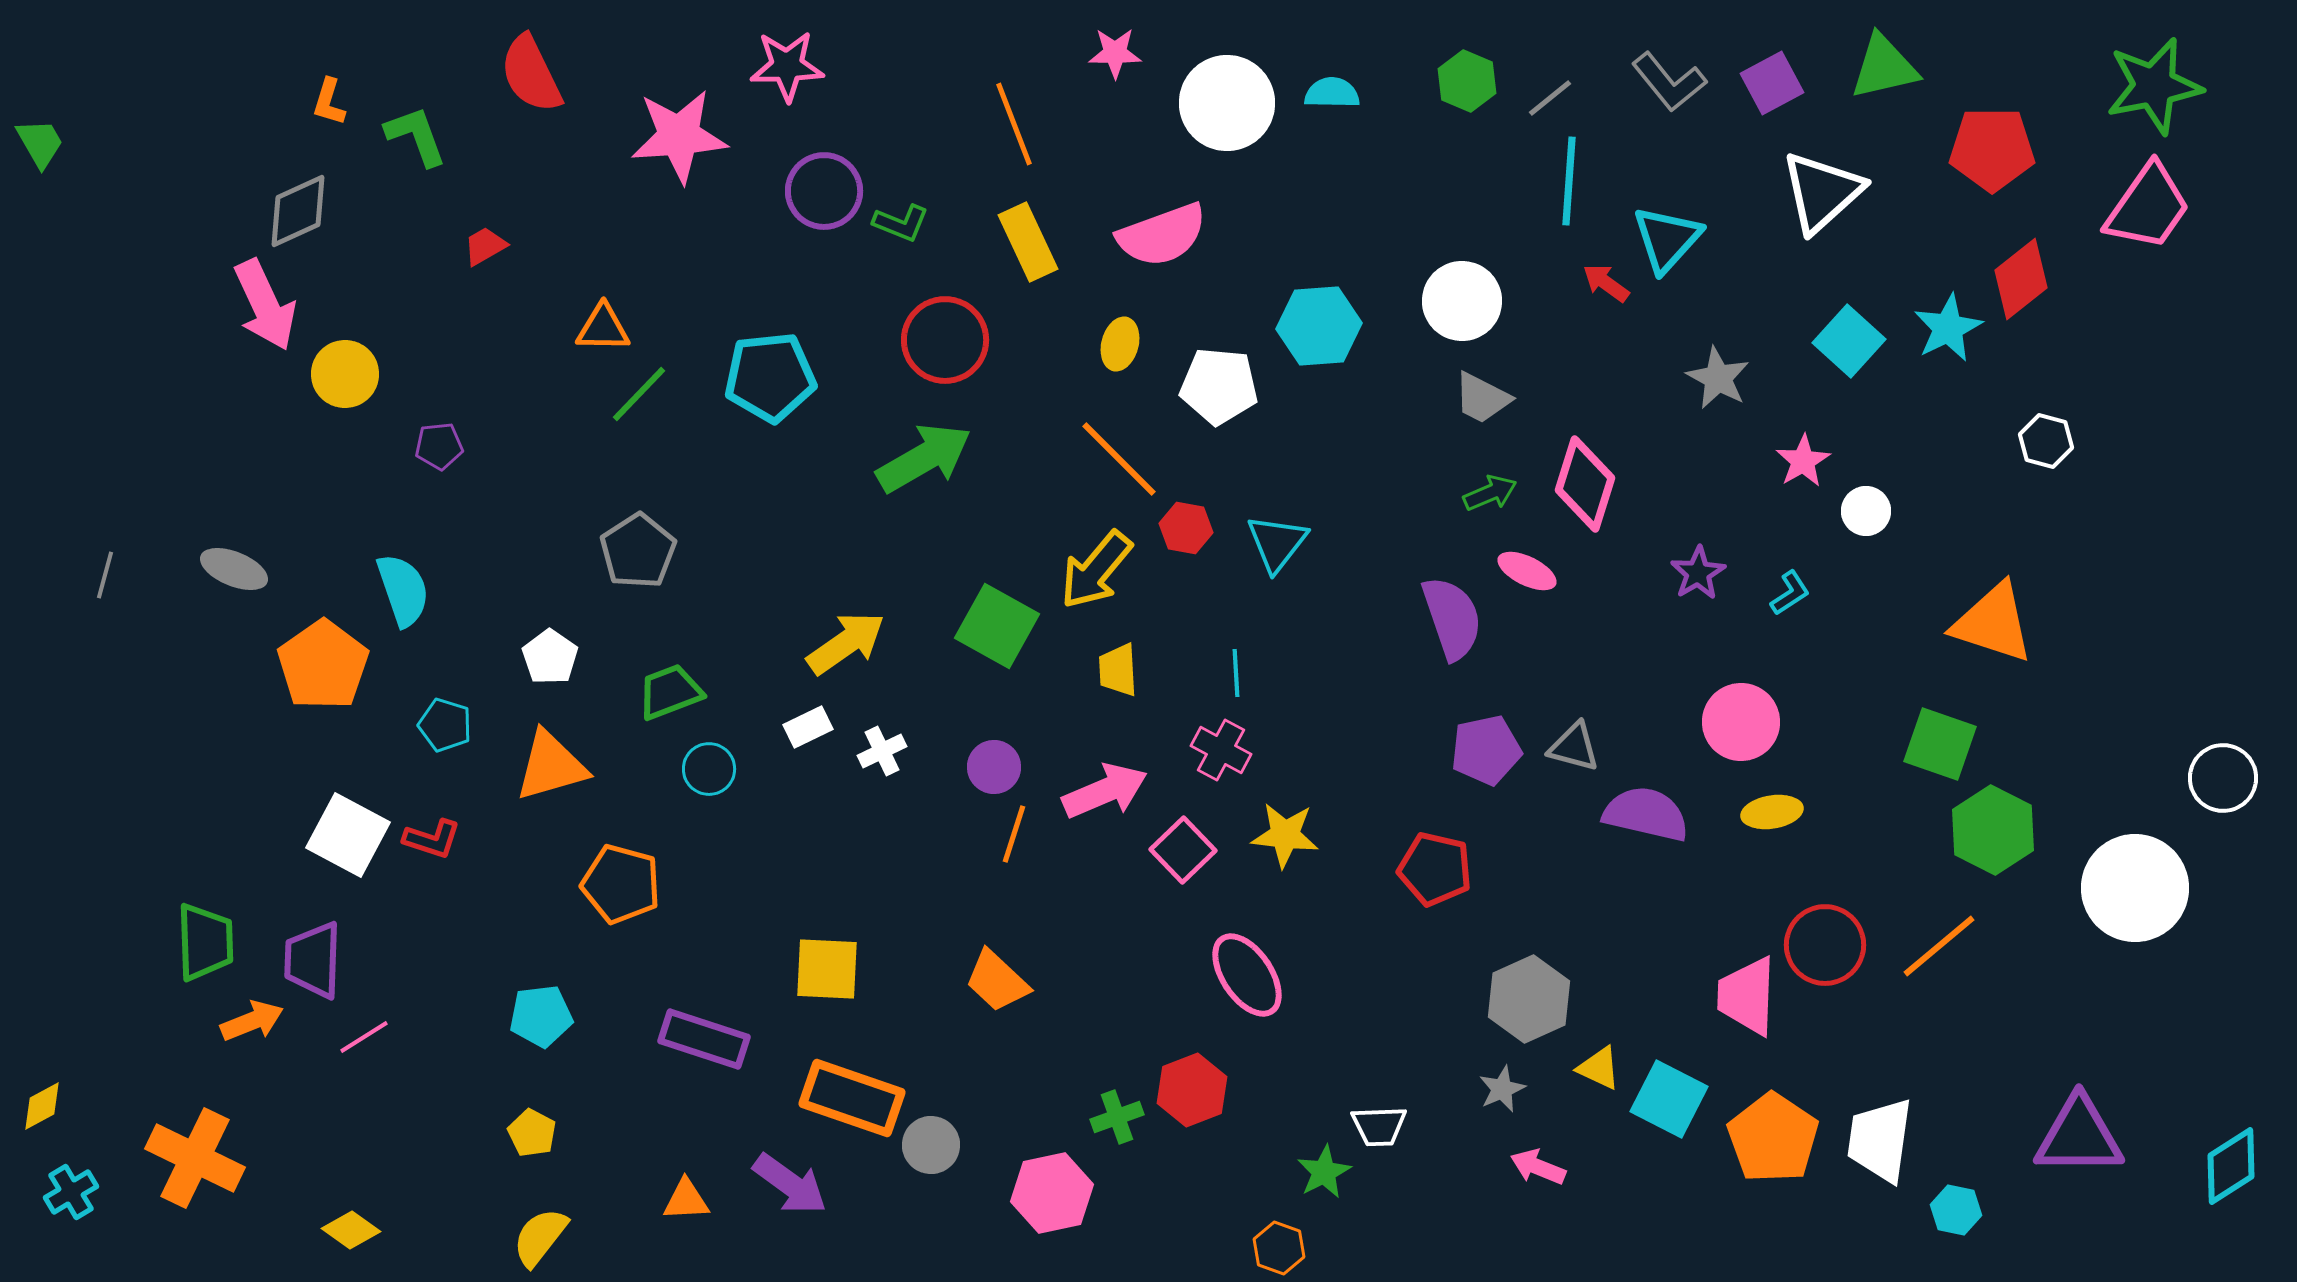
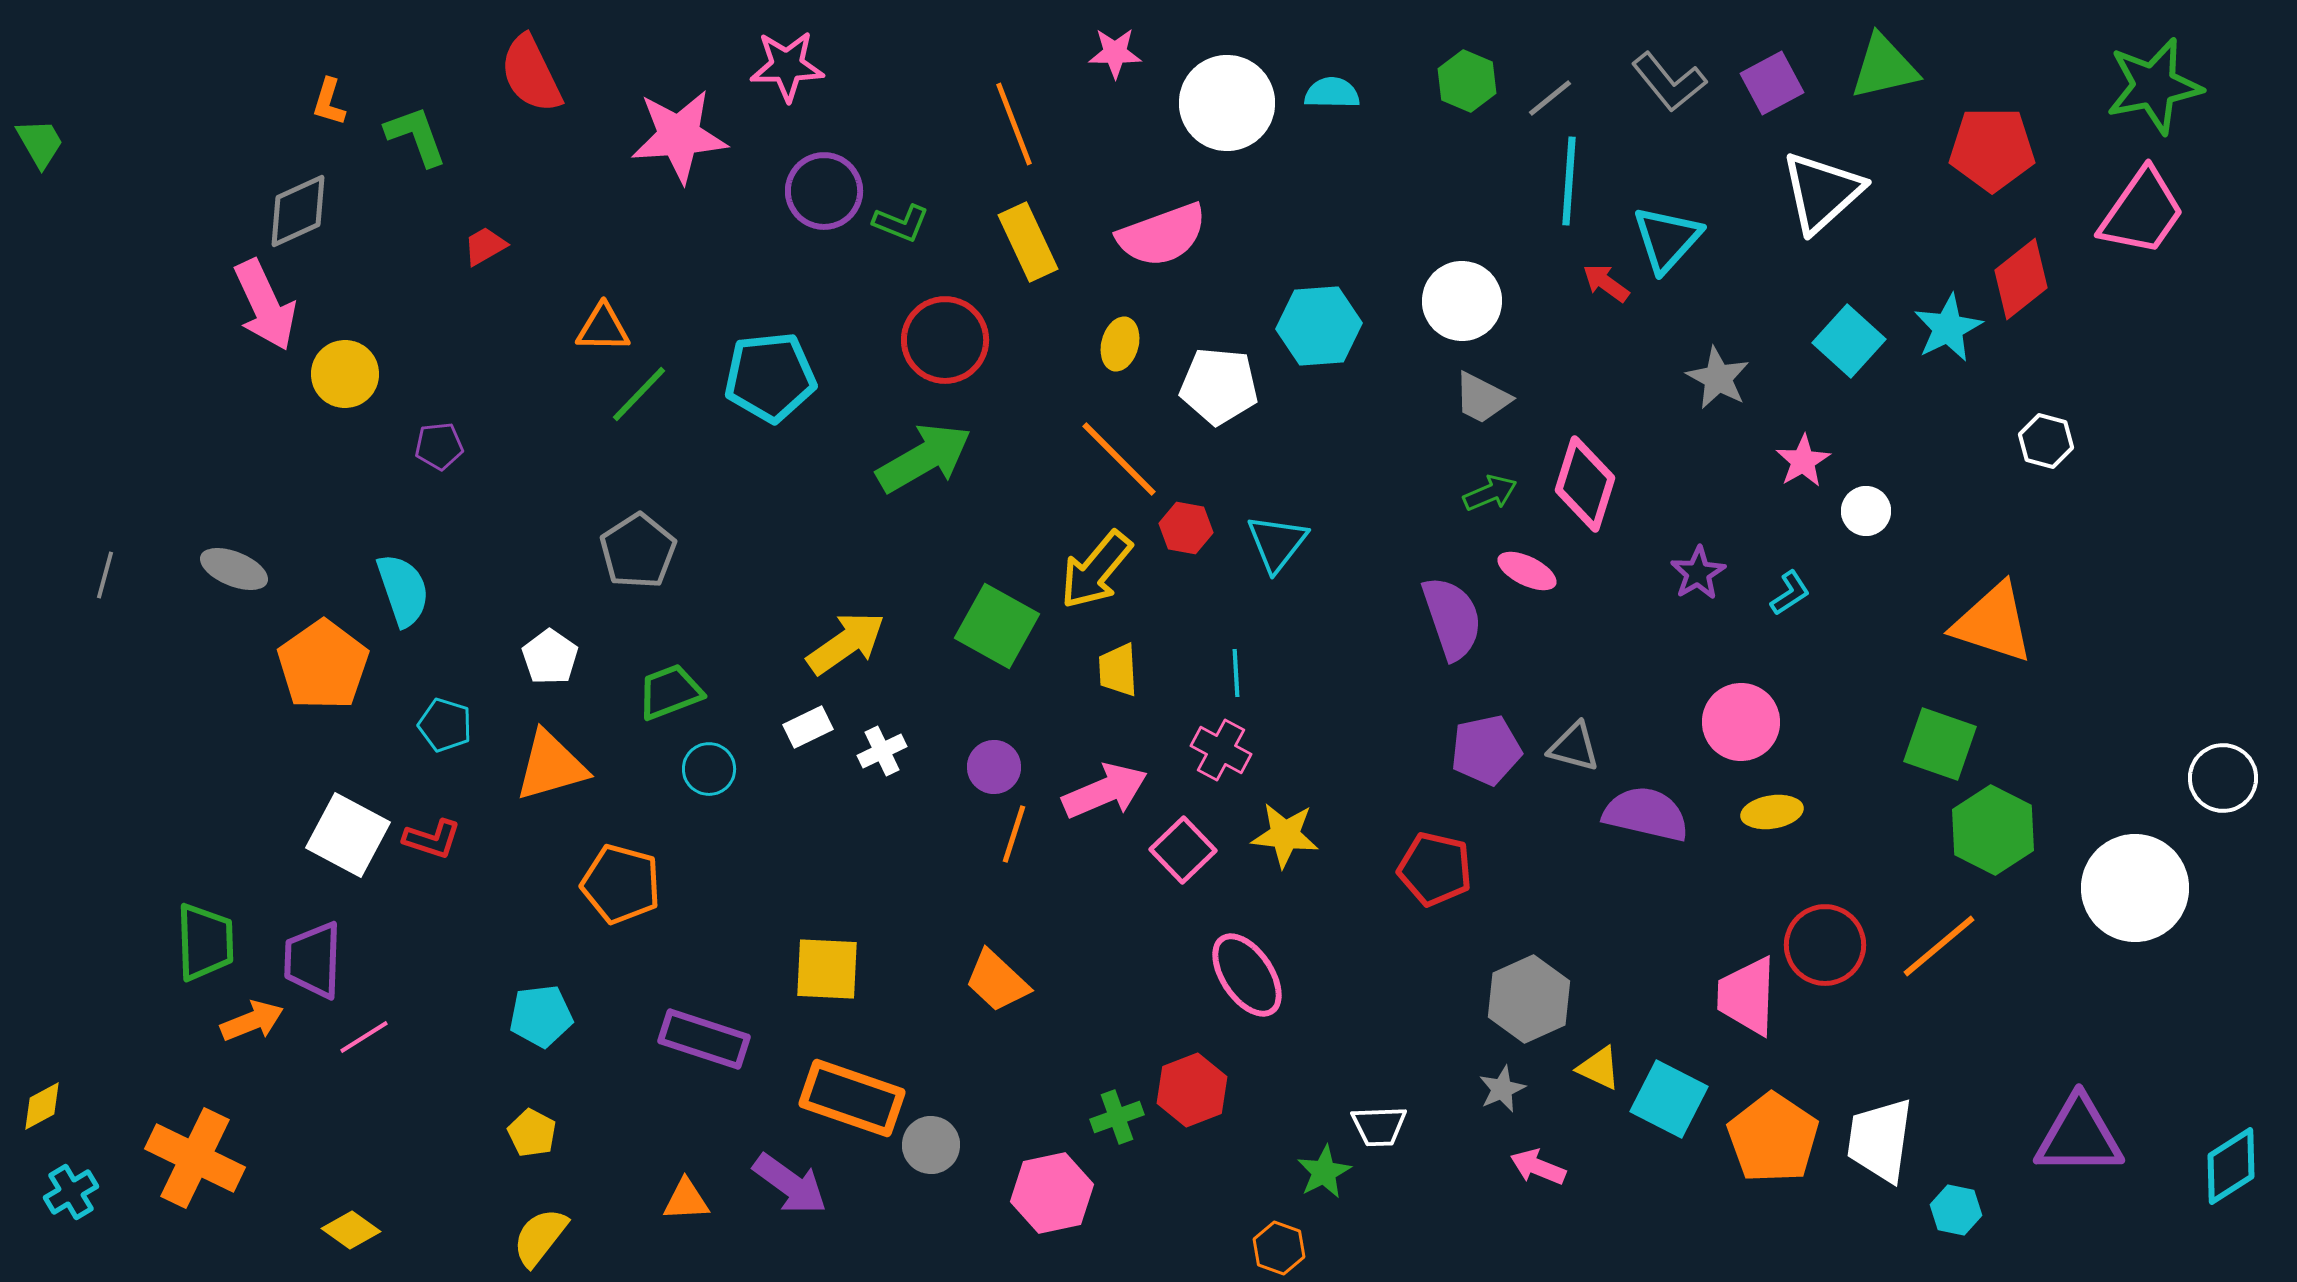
pink trapezoid at (2148, 207): moved 6 px left, 5 px down
